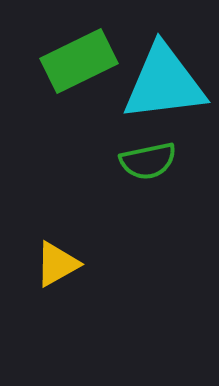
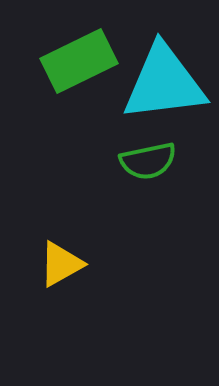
yellow triangle: moved 4 px right
